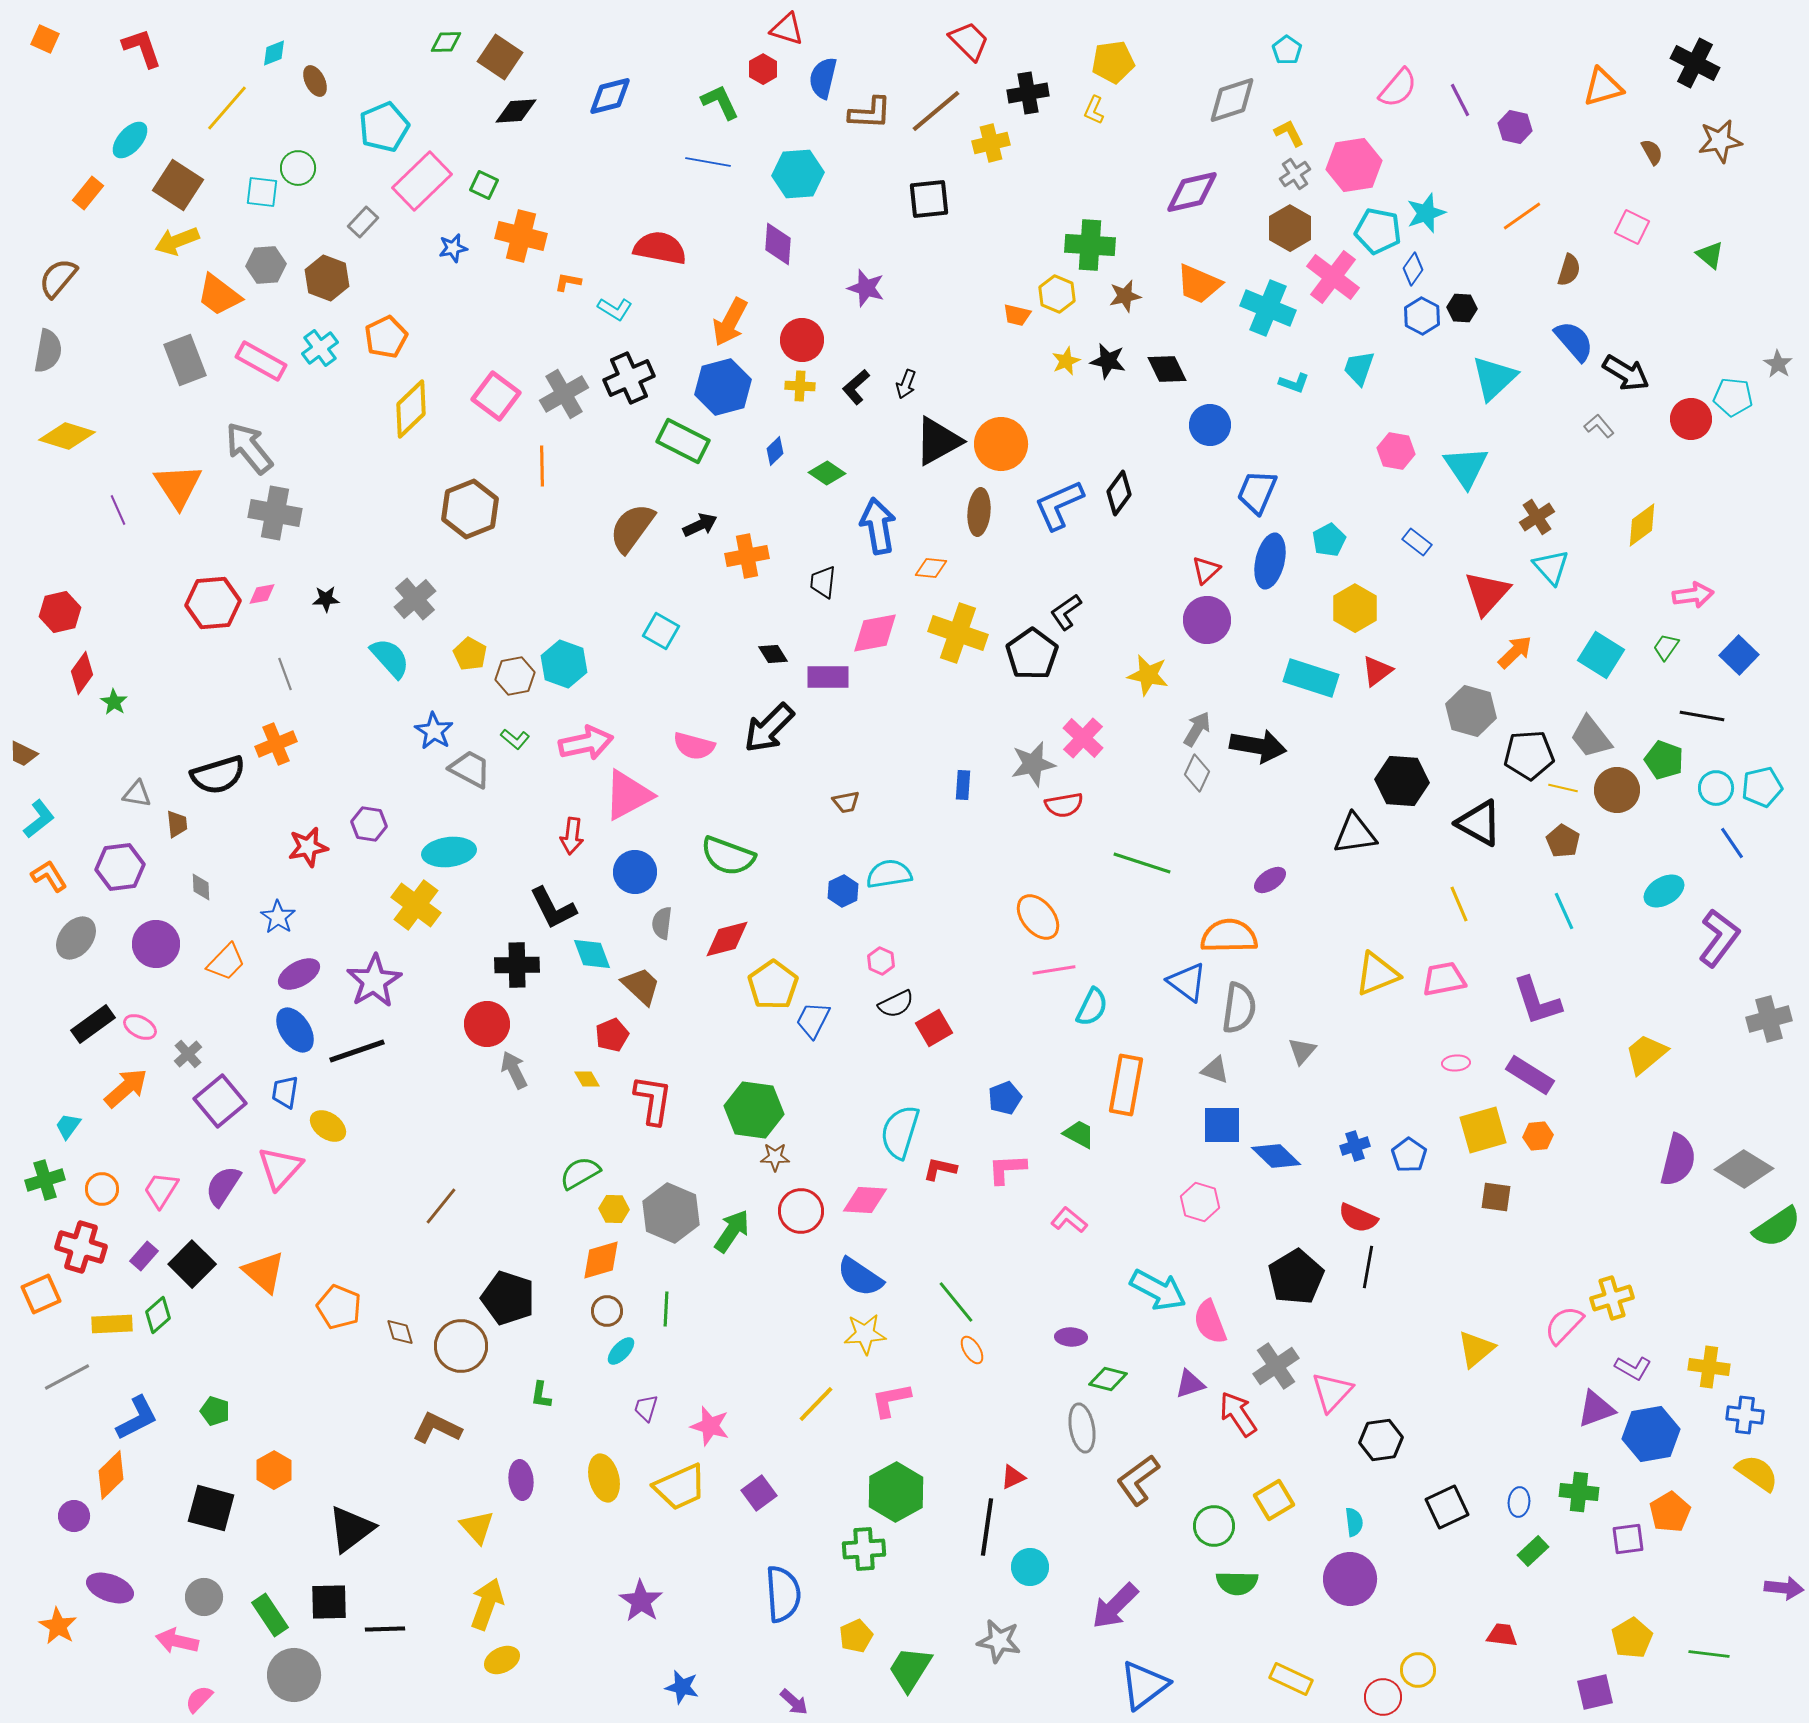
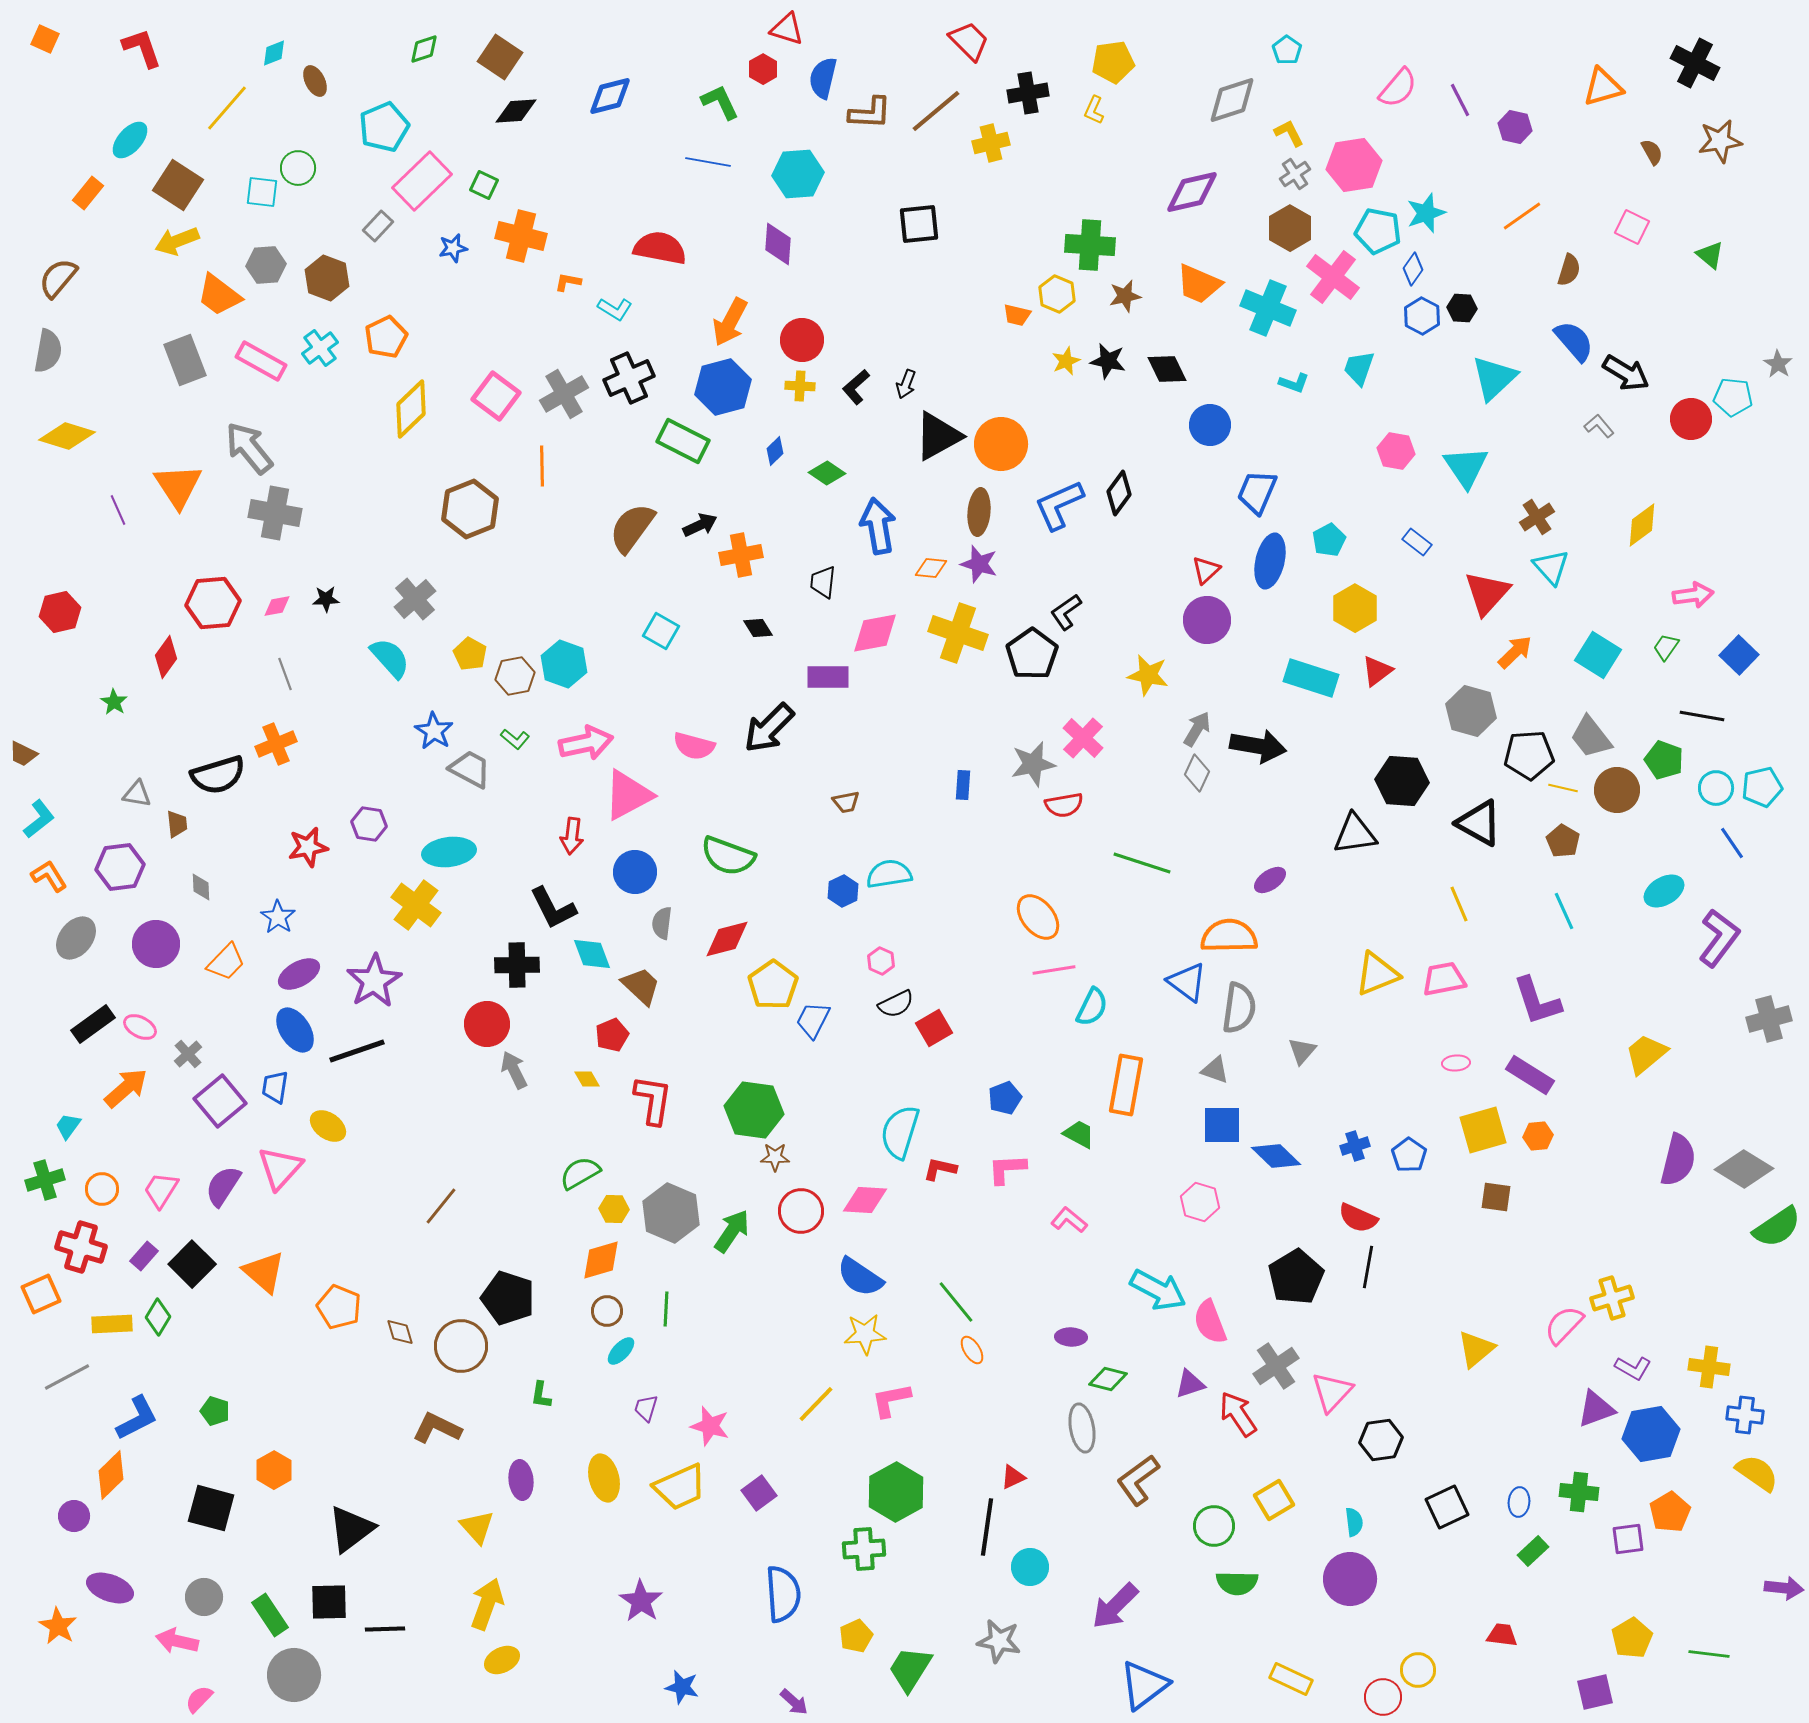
green diamond at (446, 42): moved 22 px left, 7 px down; rotated 16 degrees counterclockwise
black square at (929, 199): moved 10 px left, 25 px down
gray rectangle at (363, 222): moved 15 px right, 4 px down
purple star at (866, 288): moved 113 px right, 276 px down
black triangle at (938, 441): moved 5 px up
orange cross at (747, 556): moved 6 px left, 1 px up
pink diamond at (262, 594): moved 15 px right, 12 px down
black diamond at (773, 654): moved 15 px left, 26 px up
cyan square at (1601, 655): moved 3 px left
red diamond at (82, 673): moved 84 px right, 16 px up
blue trapezoid at (285, 1092): moved 10 px left, 5 px up
green diamond at (158, 1315): moved 2 px down; rotated 18 degrees counterclockwise
